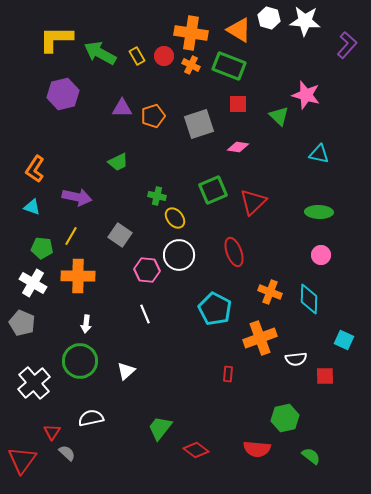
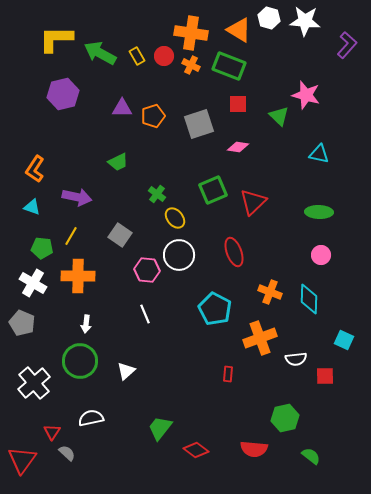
green cross at (157, 196): moved 2 px up; rotated 24 degrees clockwise
red semicircle at (257, 449): moved 3 px left
